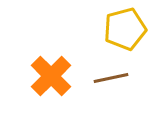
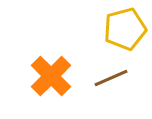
brown line: rotated 12 degrees counterclockwise
